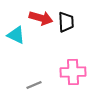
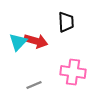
red arrow: moved 5 px left, 23 px down
cyan triangle: moved 2 px right, 7 px down; rotated 48 degrees clockwise
pink cross: rotated 10 degrees clockwise
